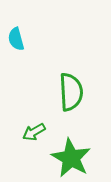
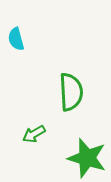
green arrow: moved 2 px down
green star: moved 16 px right; rotated 12 degrees counterclockwise
